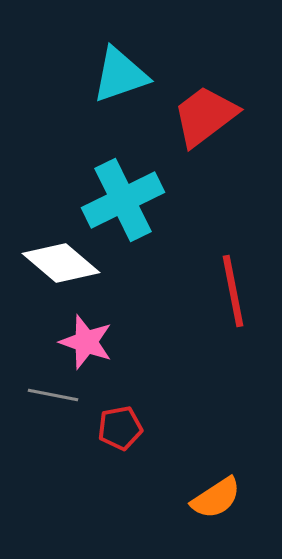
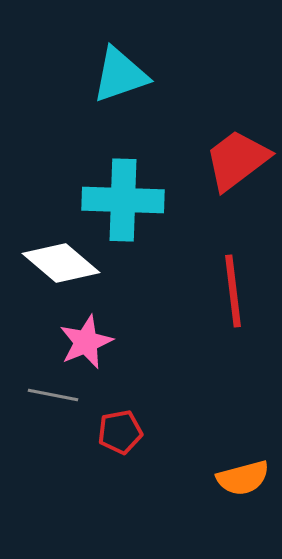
red trapezoid: moved 32 px right, 44 px down
cyan cross: rotated 28 degrees clockwise
red line: rotated 4 degrees clockwise
pink star: rotated 30 degrees clockwise
red pentagon: moved 4 px down
orange semicircle: moved 27 px right, 20 px up; rotated 18 degrees clockwise
